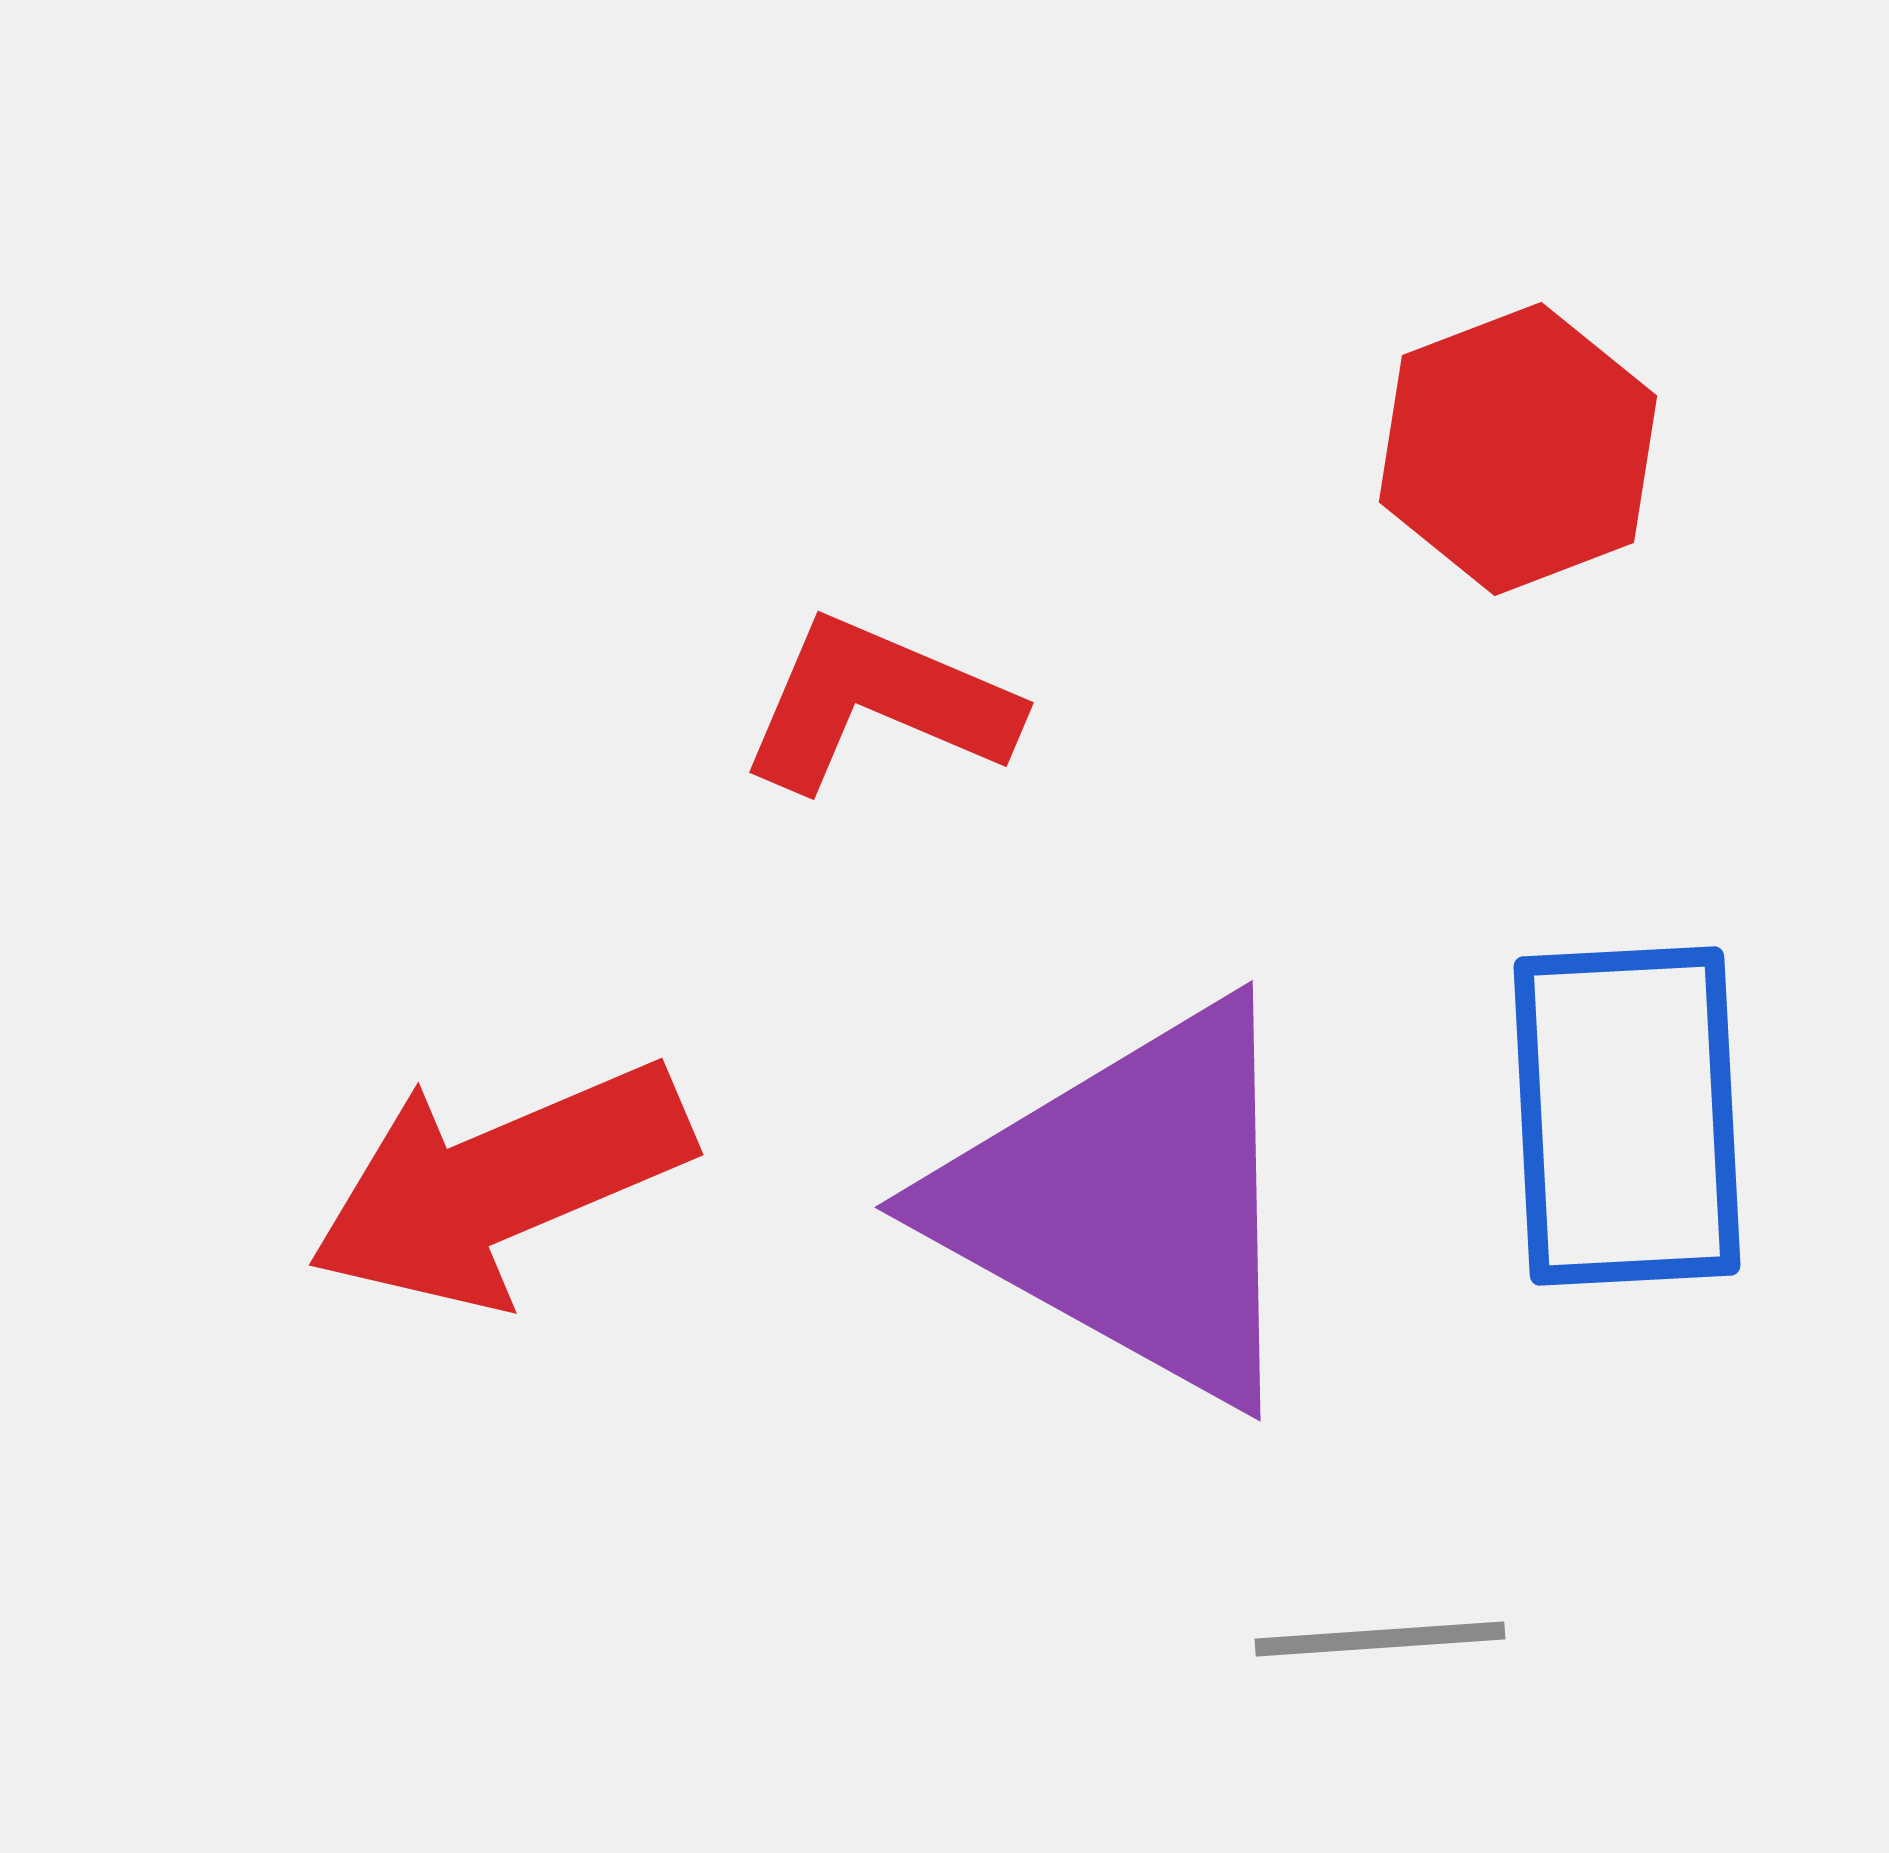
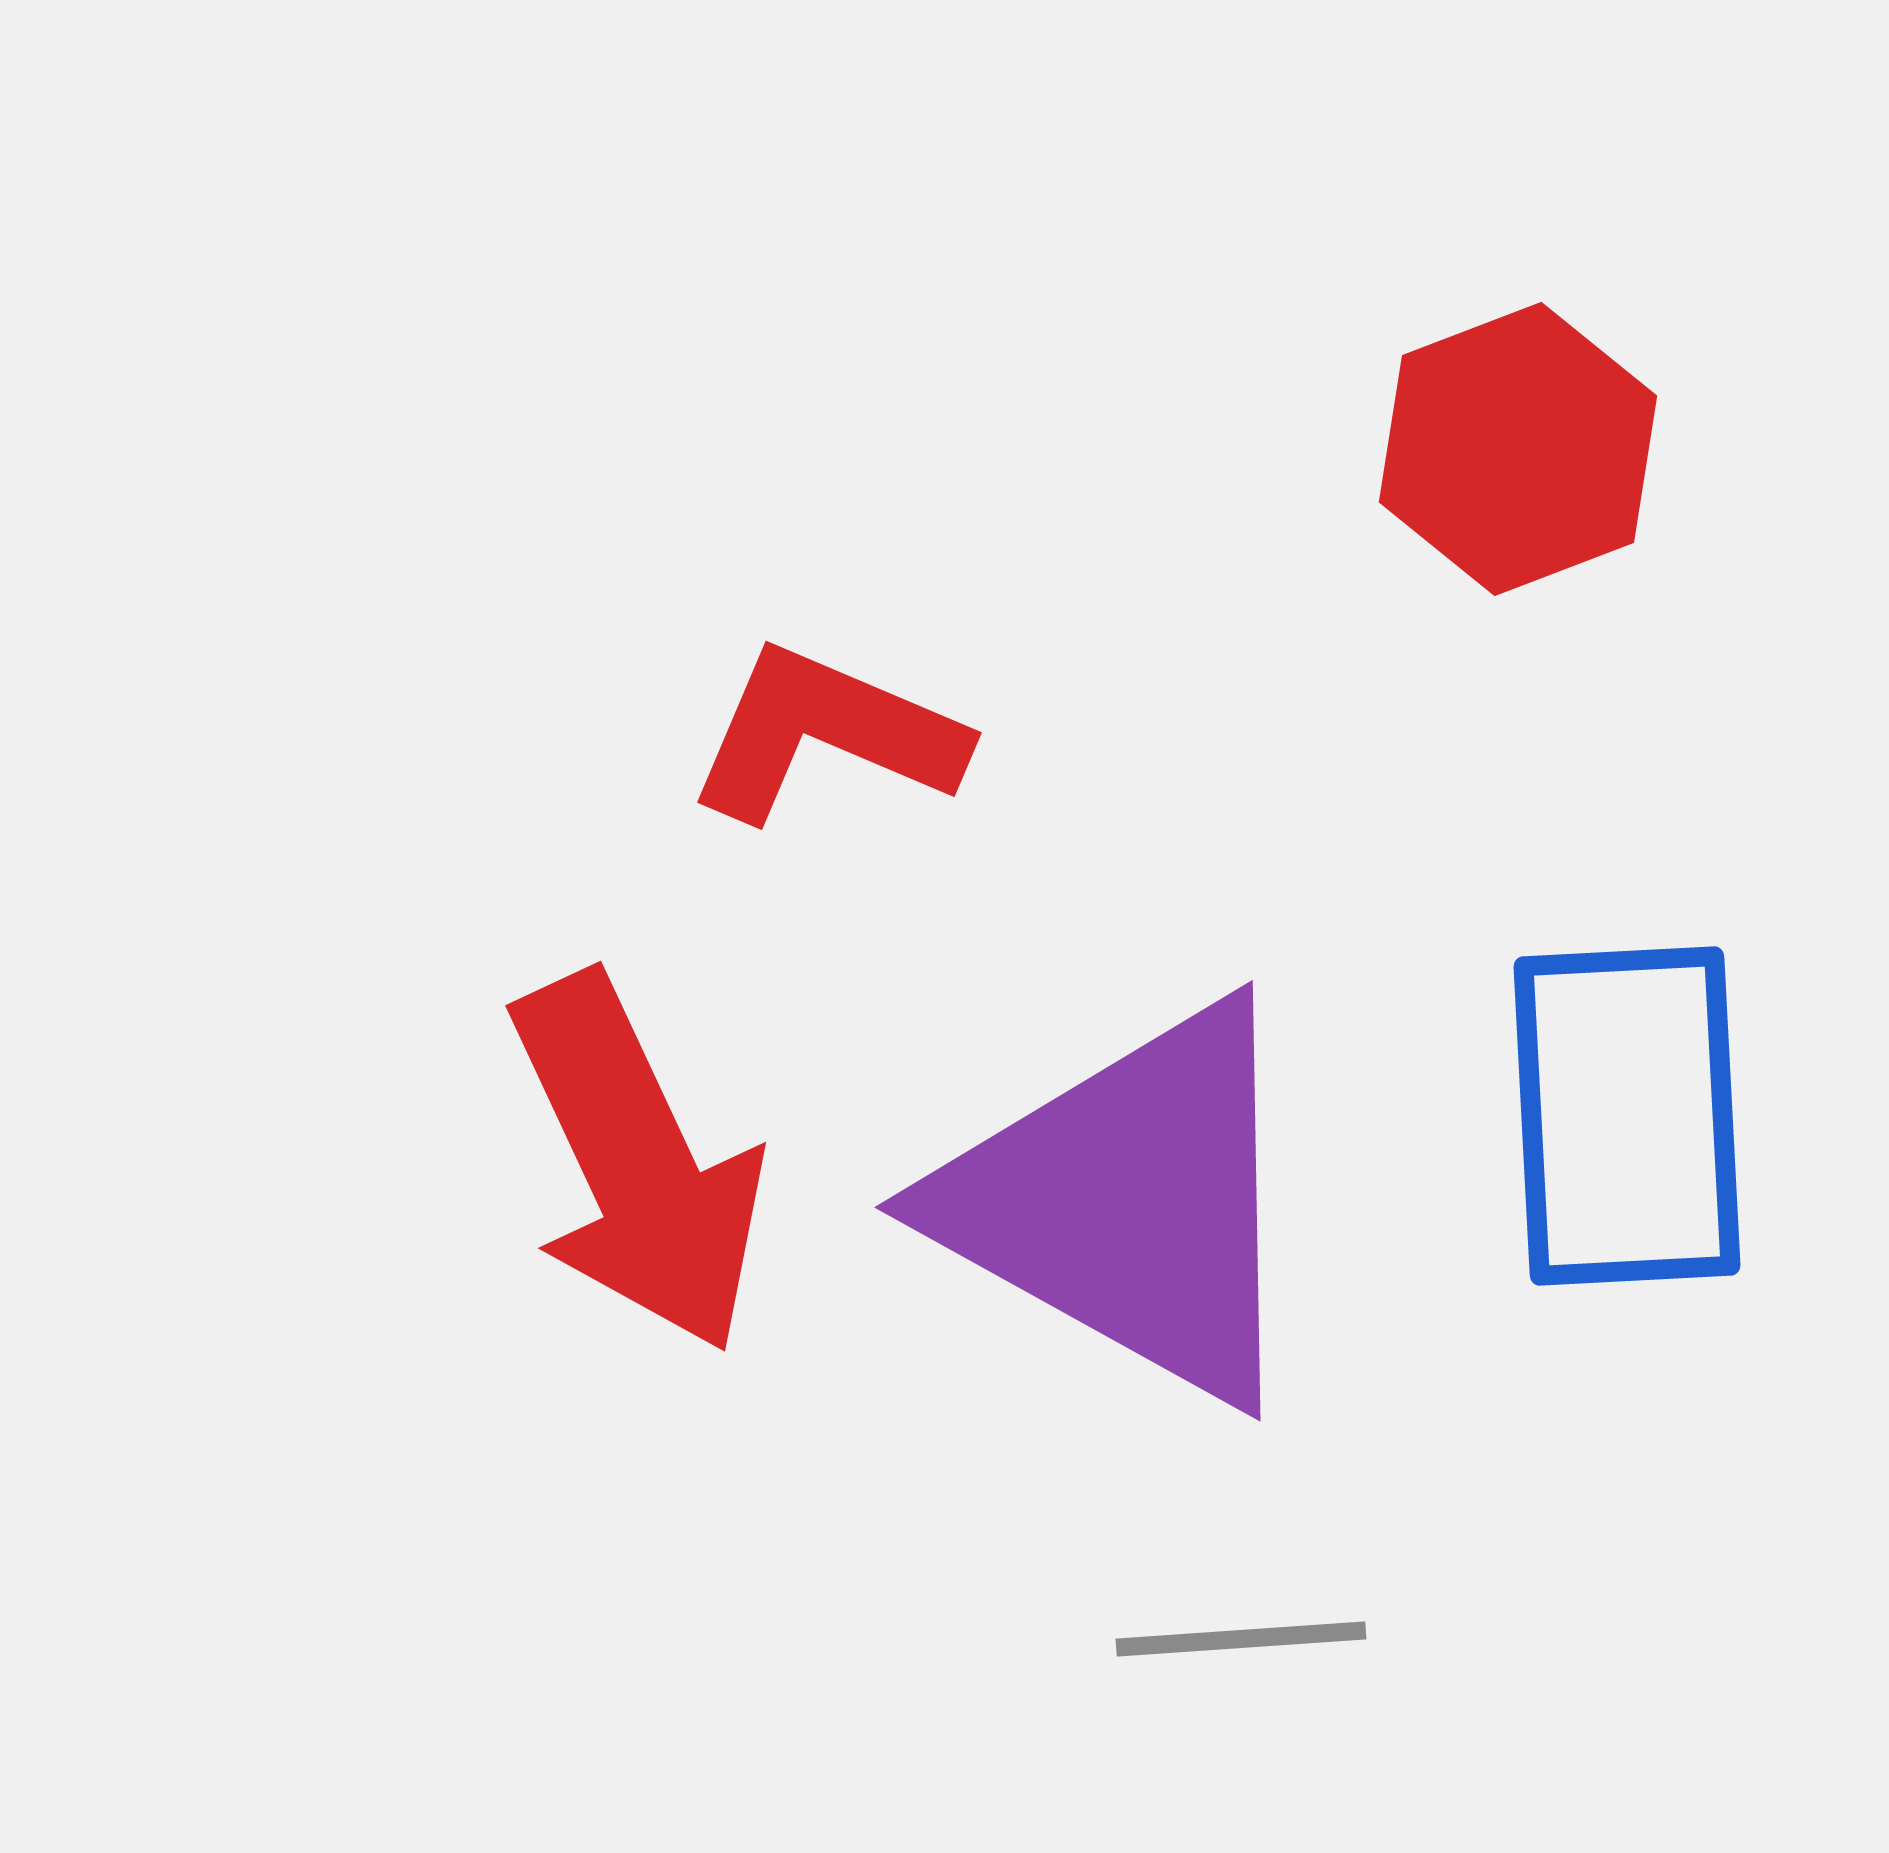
red L-shape: moved 52 px left, 30 px down
red arrow: moved 137 px right, 21 px up; rotated 92 degrees counterclockwise
gray line: moved 139 px left
